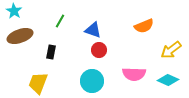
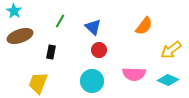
orange semicircle: rotated 30 degrees counterclockwise
blue triangle: moved 3 px up; rotated 24 degrees clockwise
